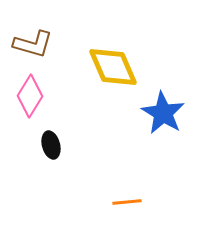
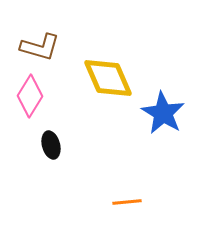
brown L-shape: moved 7 px right, 3 px down
yellow diamond: moved 5 px left, 11 px down
